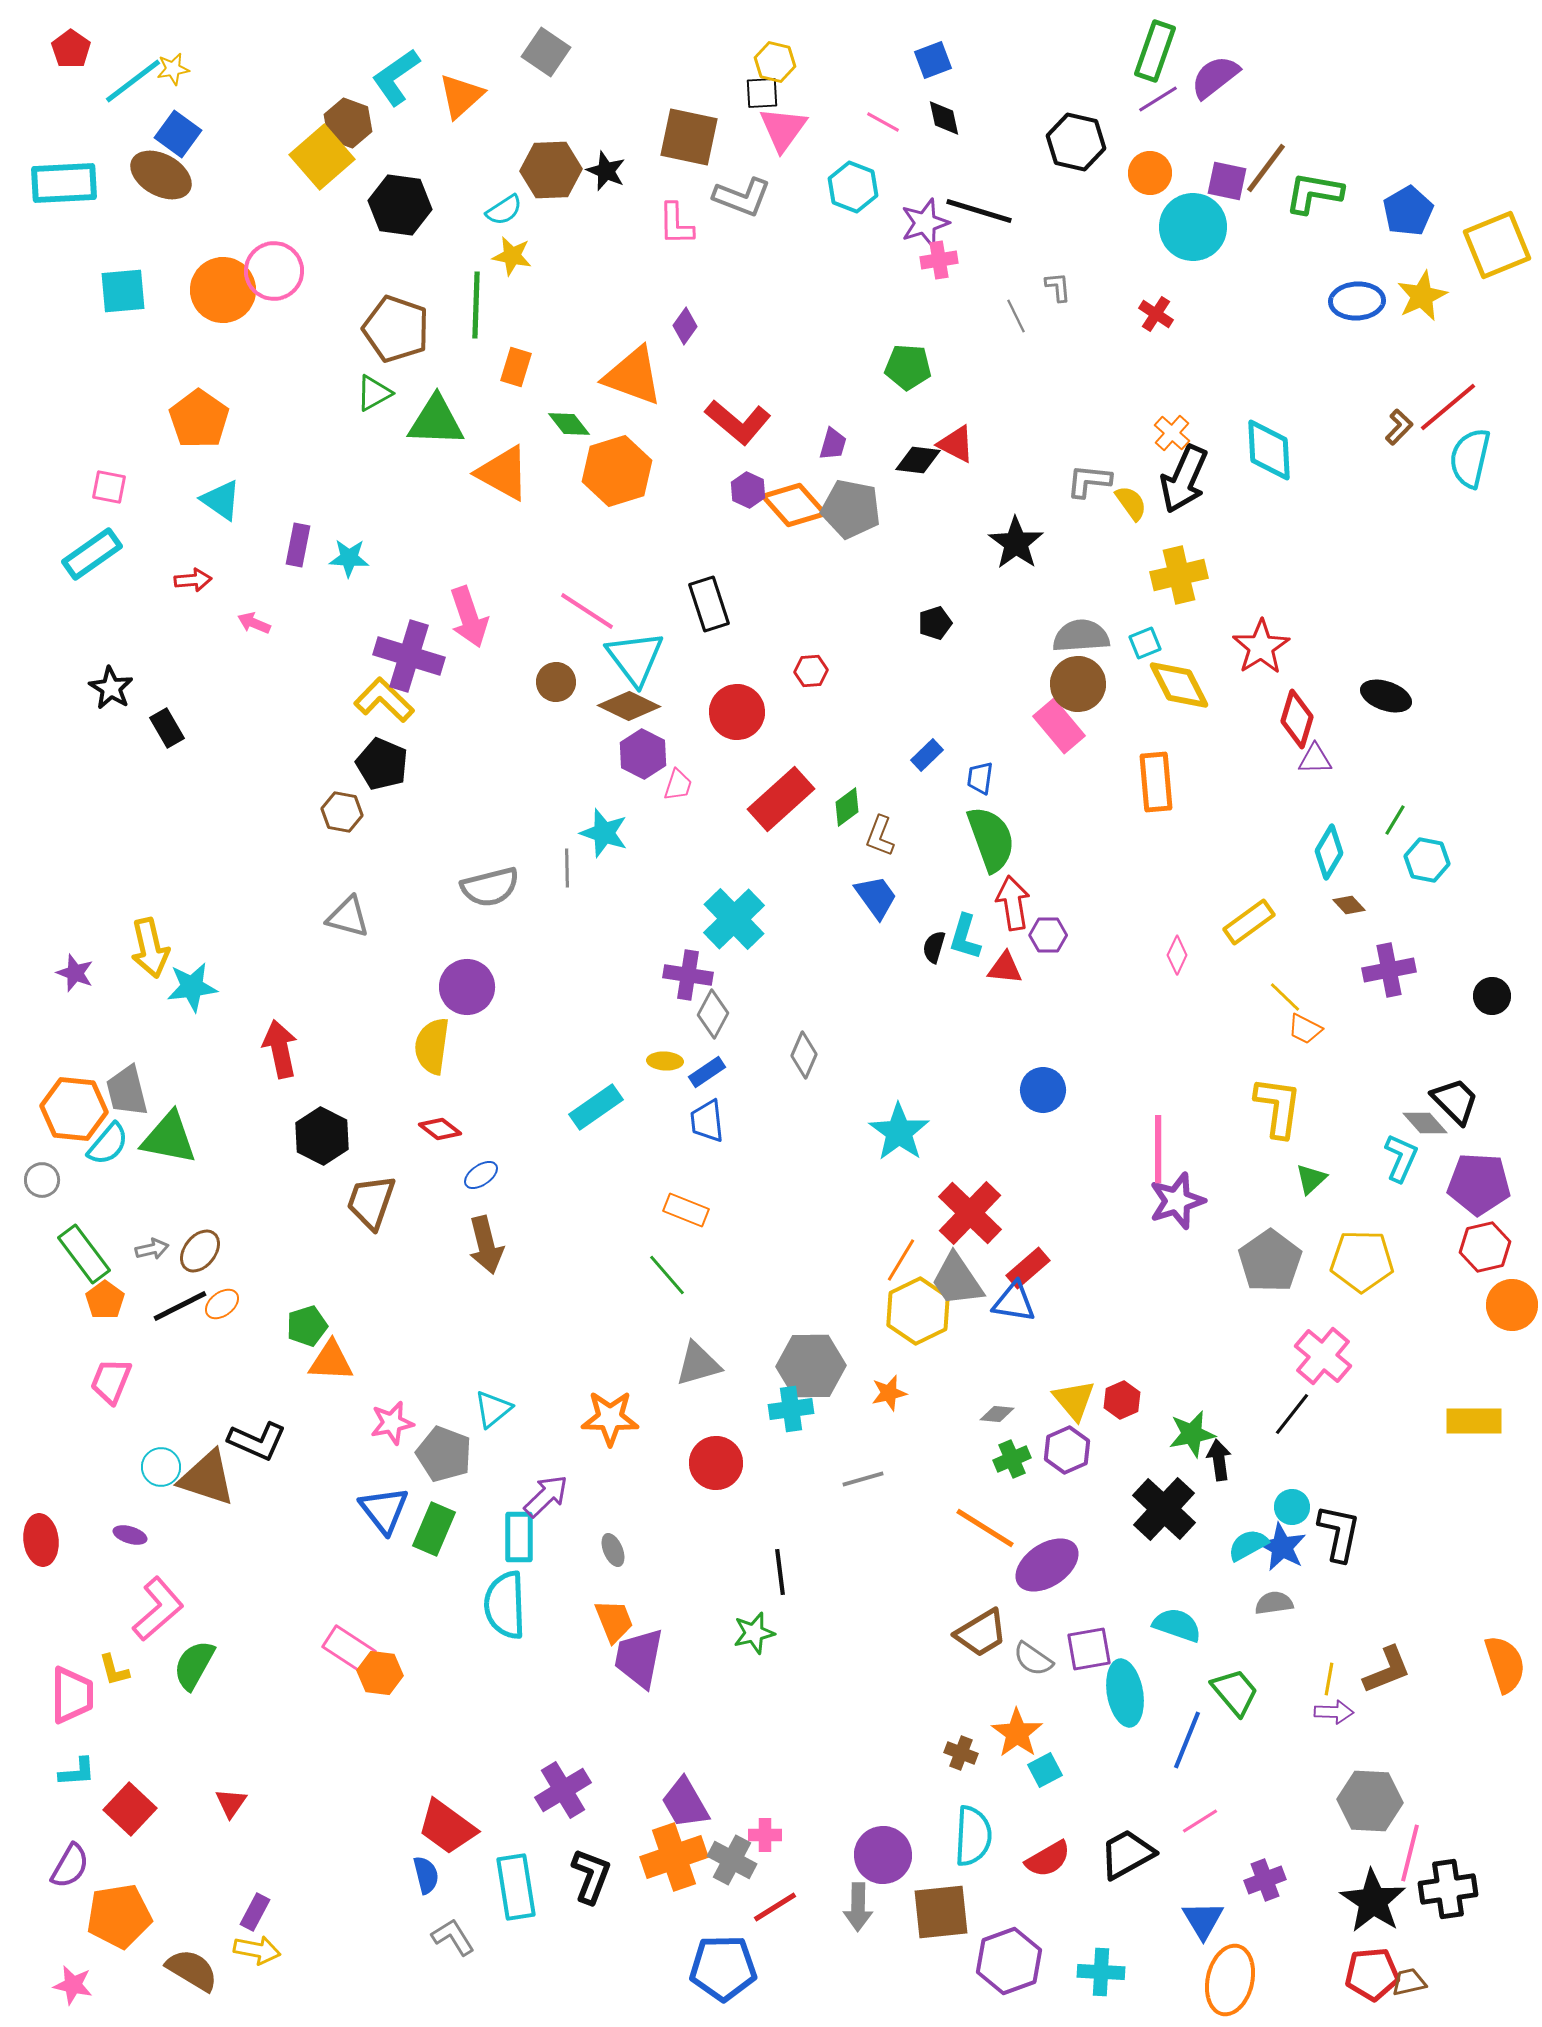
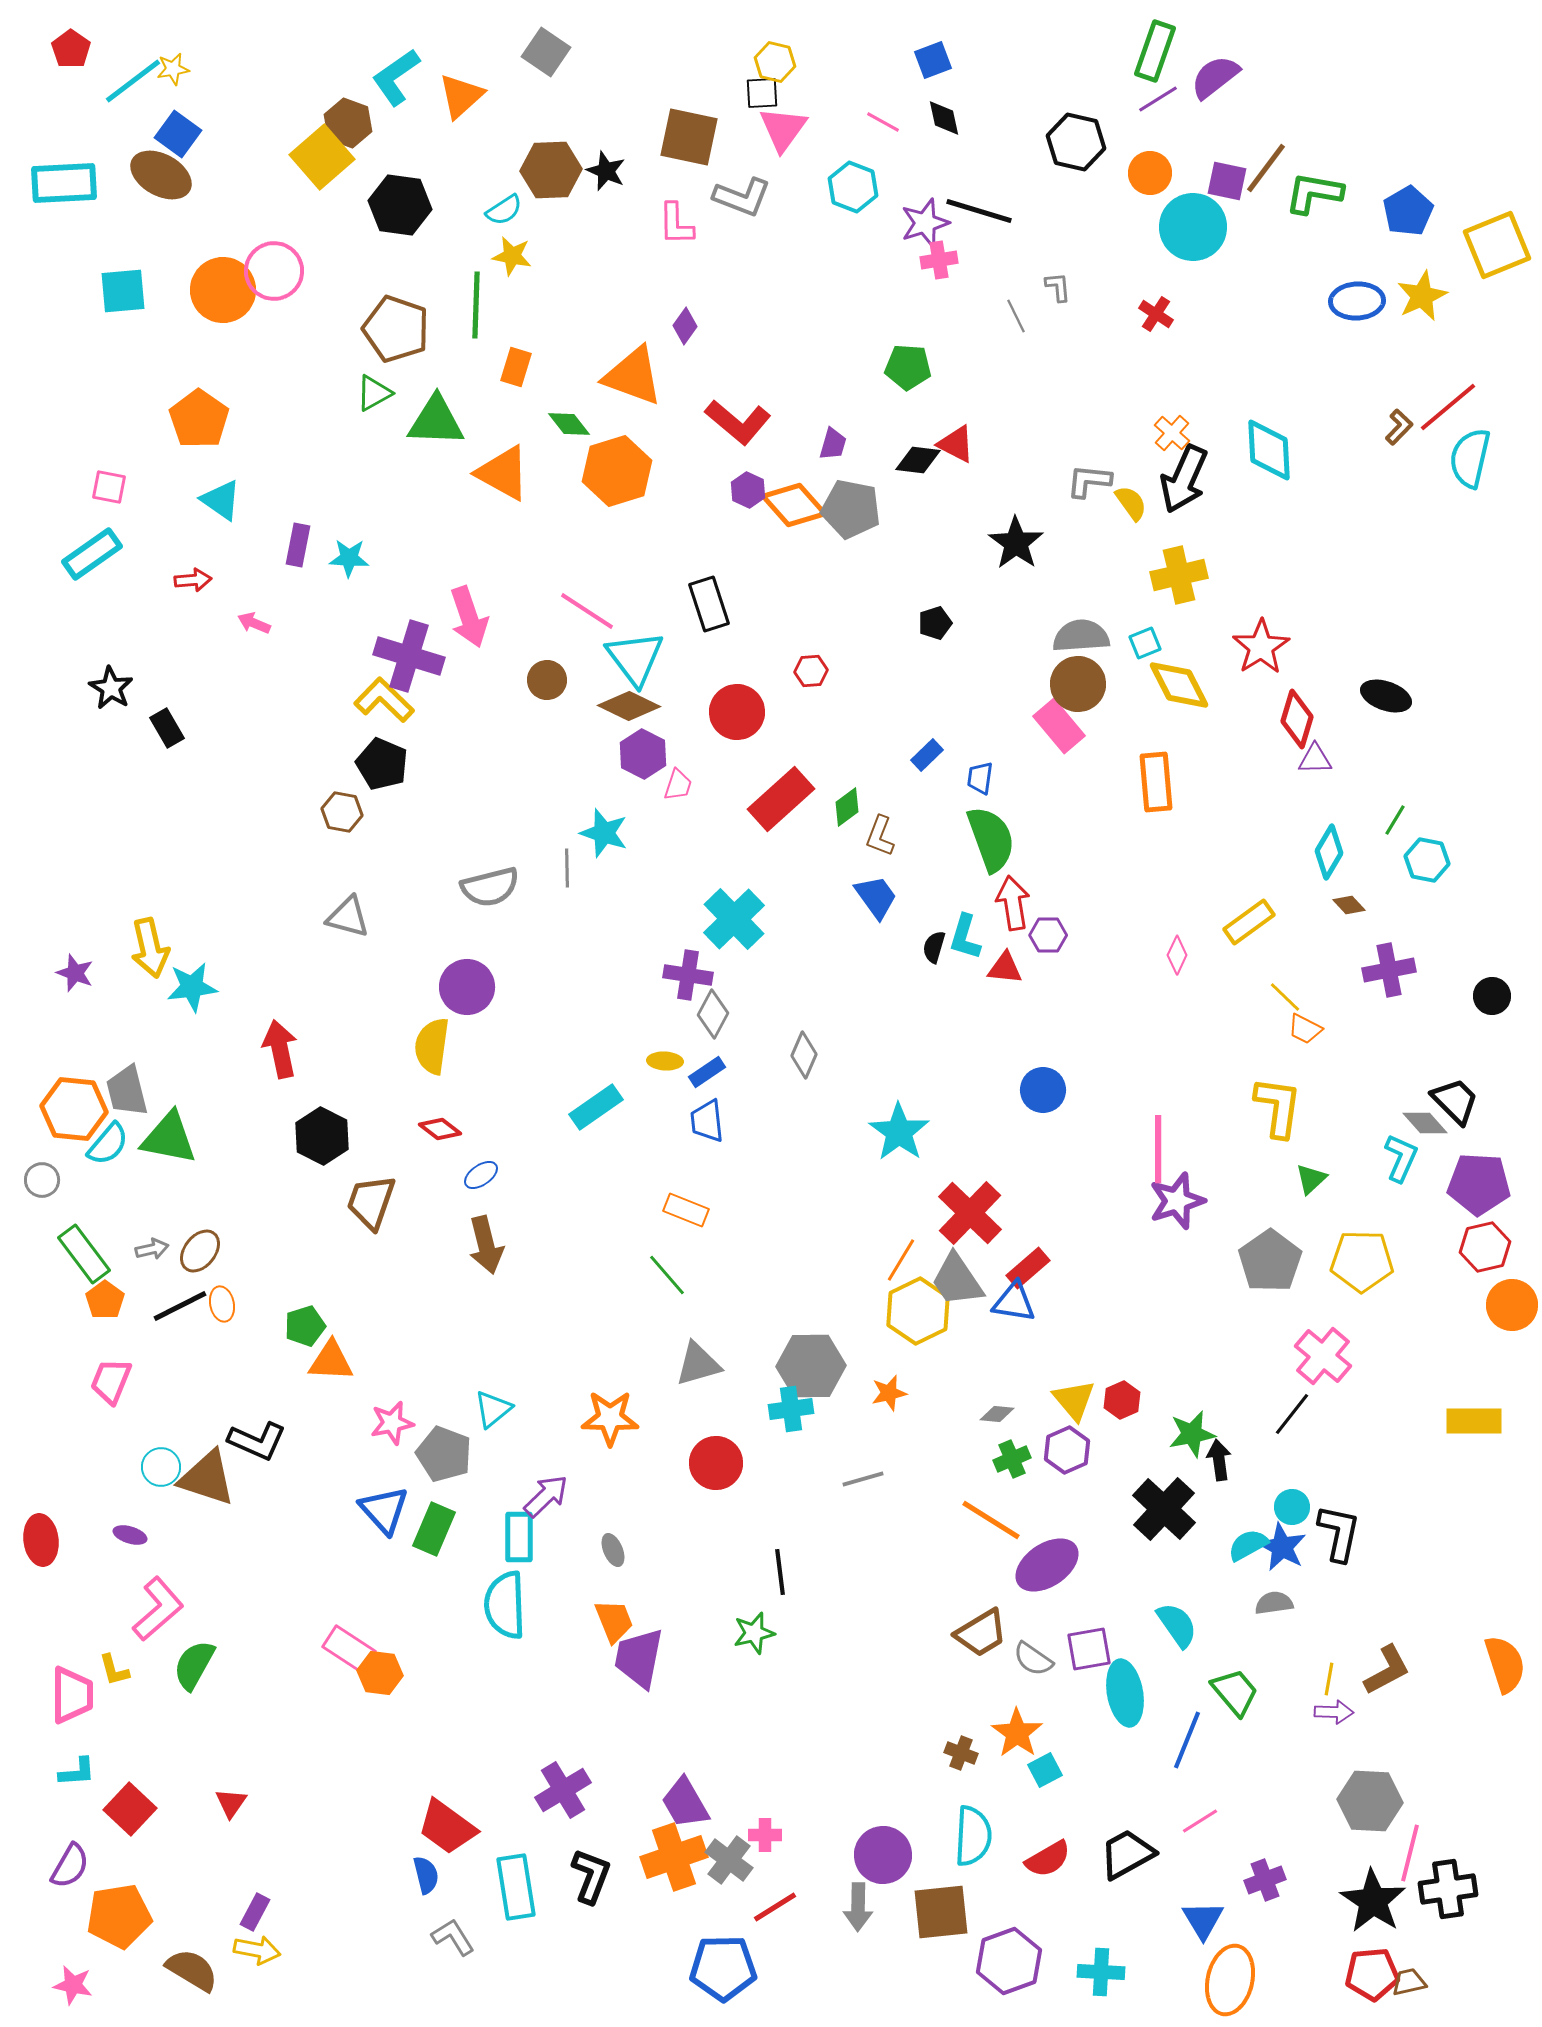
brown circle at (556, 682): moved 9 px left, 2 px up
orange ellipse at (222, 1304): rotated 64 degrees counterclockwise
green pentagon at (307, 1326): moved 2 px left
blue triangle at (384, 1510): rotated 4 degrees counterclockwise
orange line at (985, 1528): moved 6 px right, 8 px up
cyan semicircle at (1177, 1625): rotated 36 degrees clockwise
brown L-shape at (1387, 1670): rotated 6 degrees counterclockwise
gray cross at (732, 1860): moved 3 px left; rotated 9 degrees clockwise
